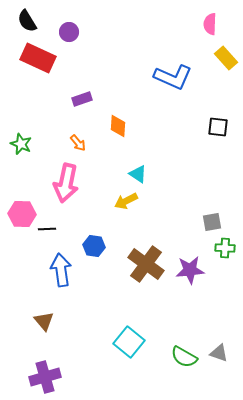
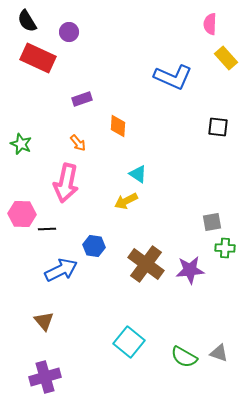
blue arrow: rotated 72 degrees clockwise
